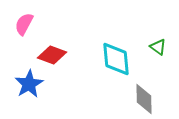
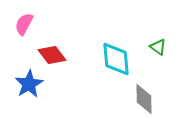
red diamond: rotated 32 degrees clockwise
